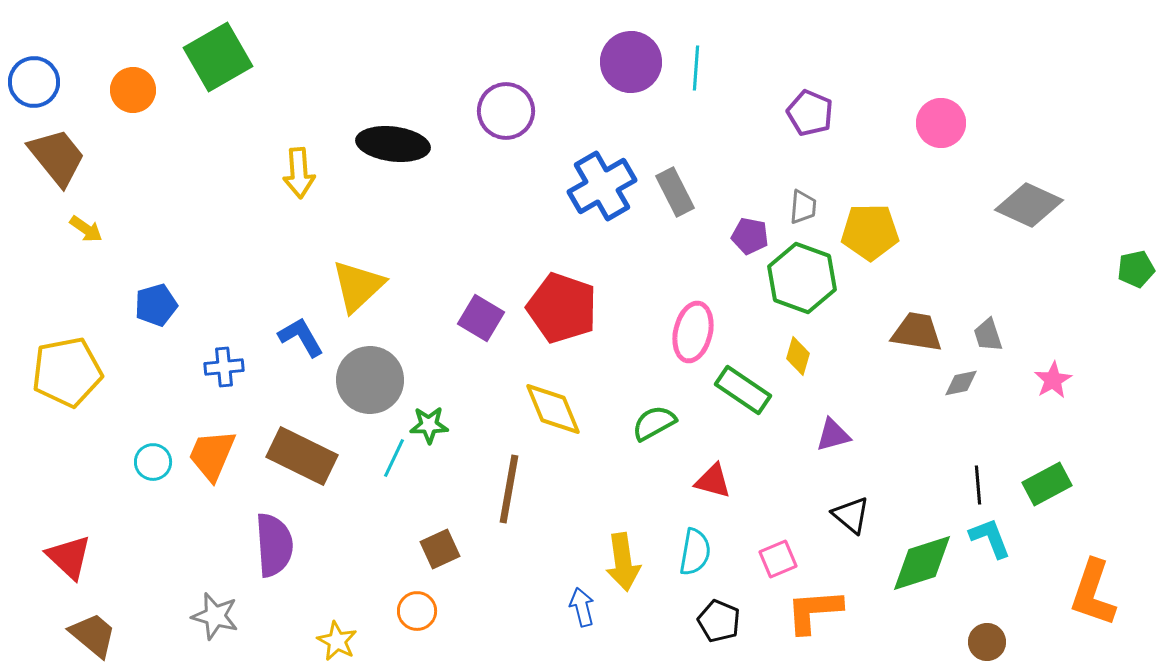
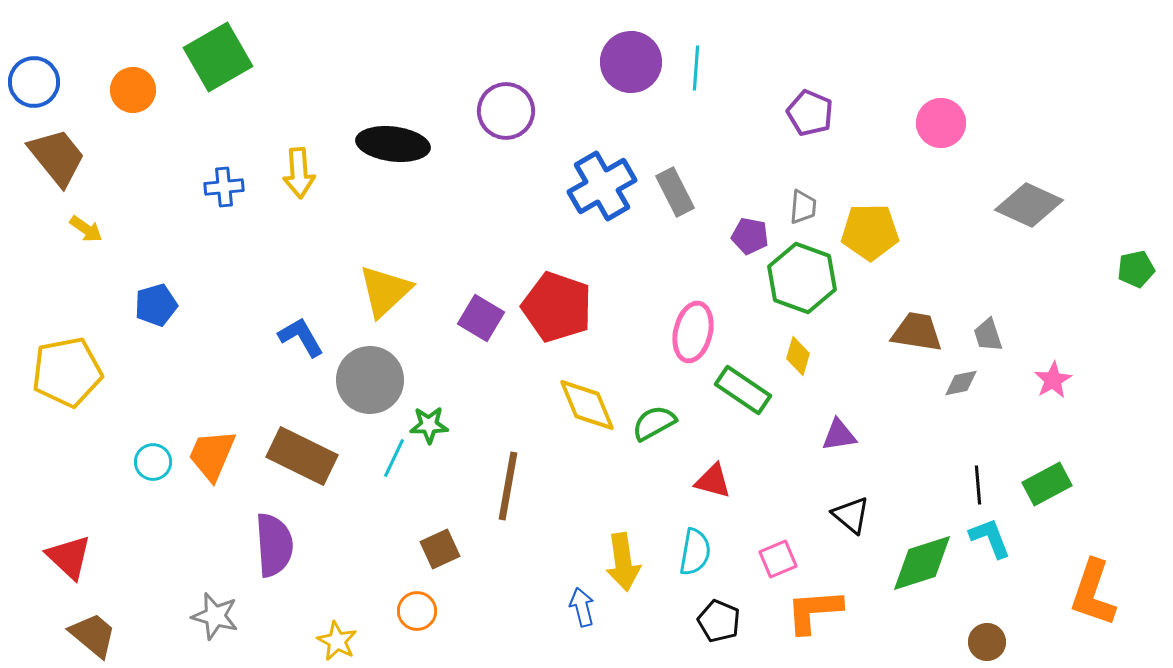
yellow triangle at (358, 286): moved 27 px right, 5 px down
red pentagon at (562, 308): moved 5 px left, 1 px up
blue cross at (224, 367): moved 180 px up
yellow diamond at (553, 409): moved 34 px right, 4 px up
purple triangle at (833, 435): moved 6 px right; rotated 6 degrees clockwise
brown line at (509, 489): moved 1 px left, 3 px up
